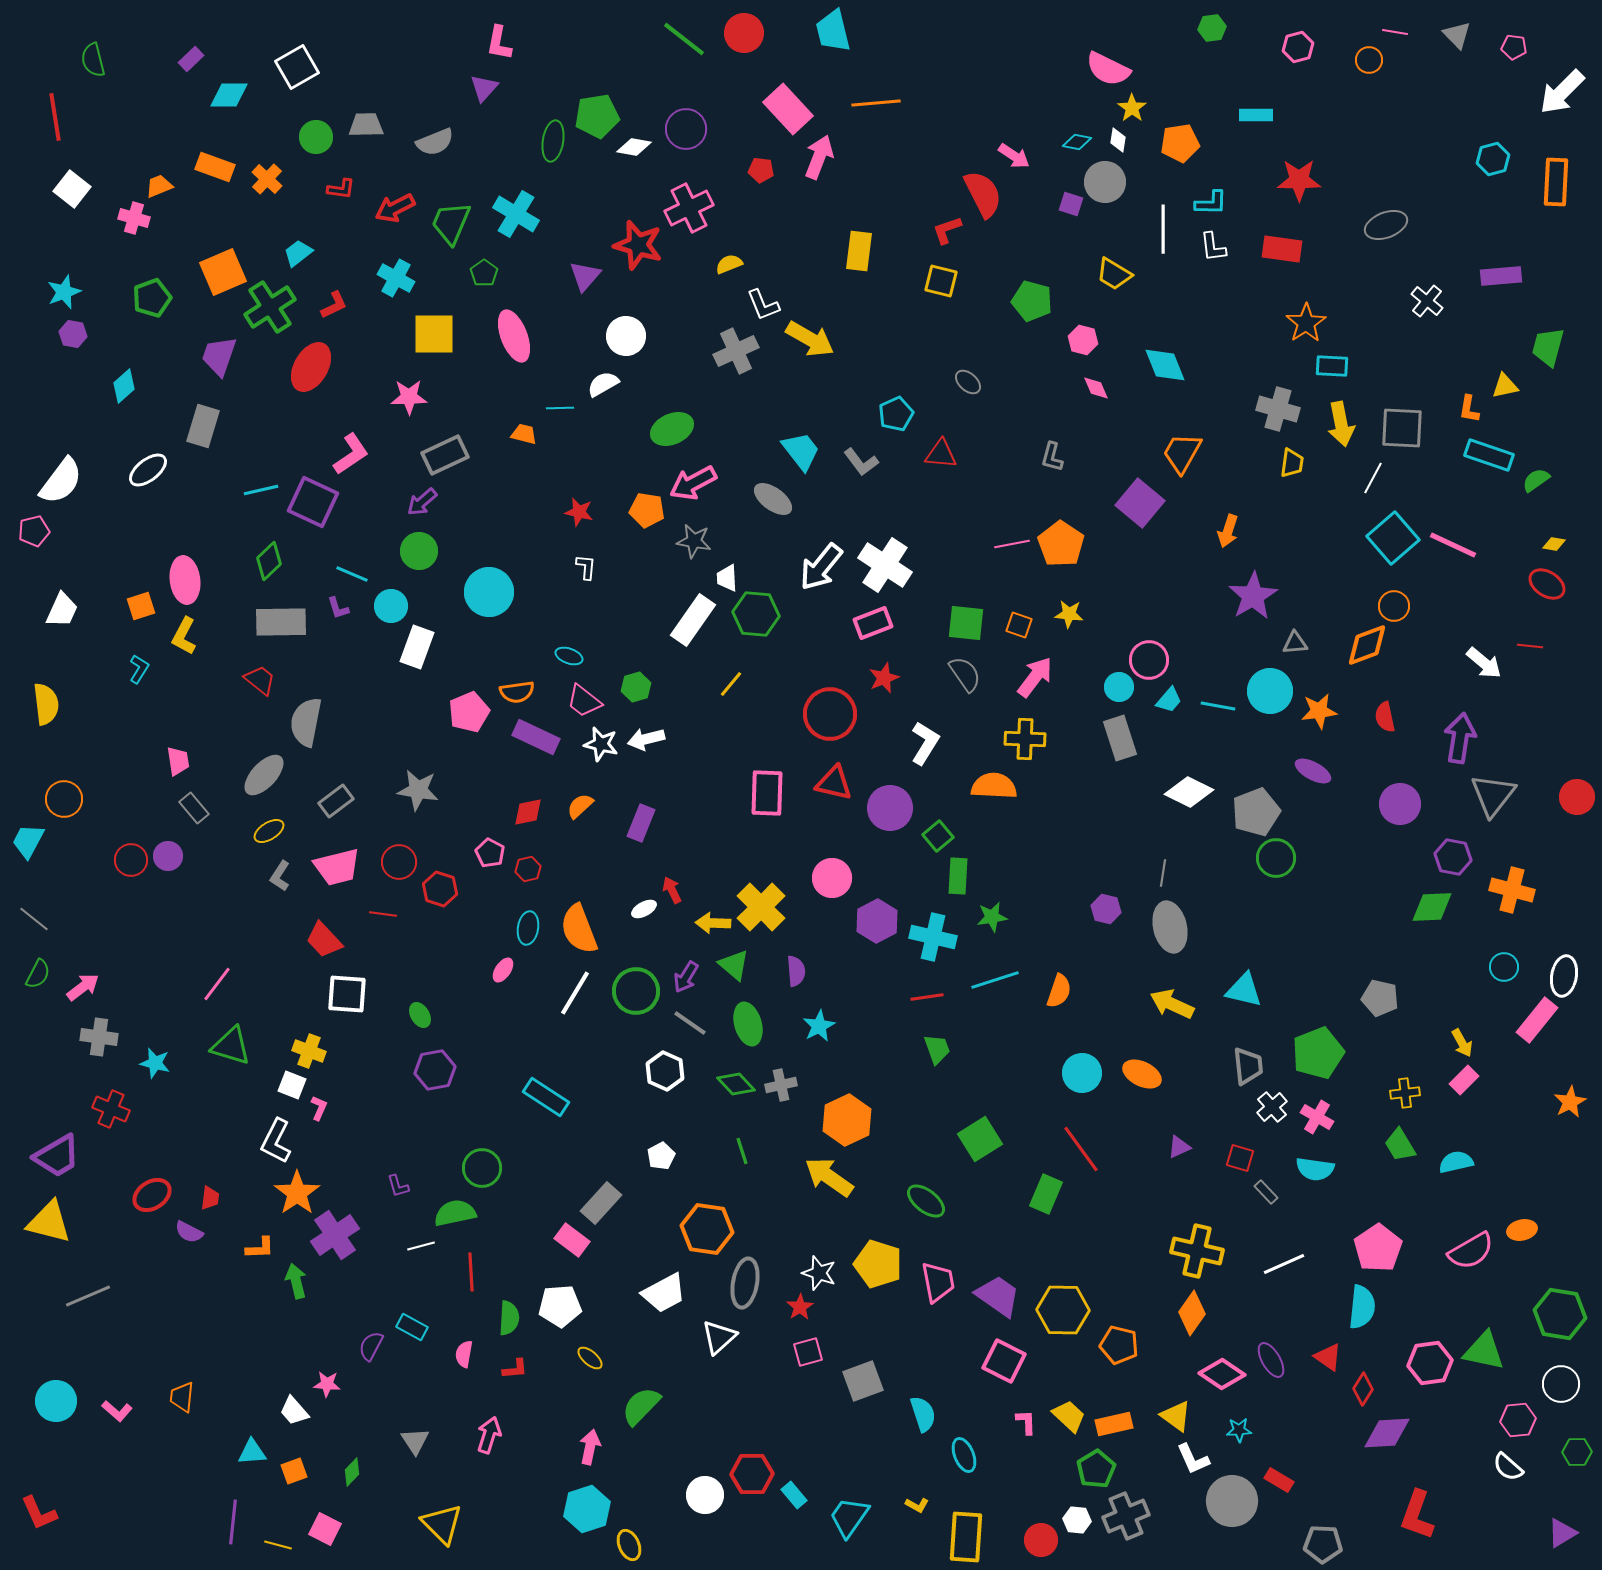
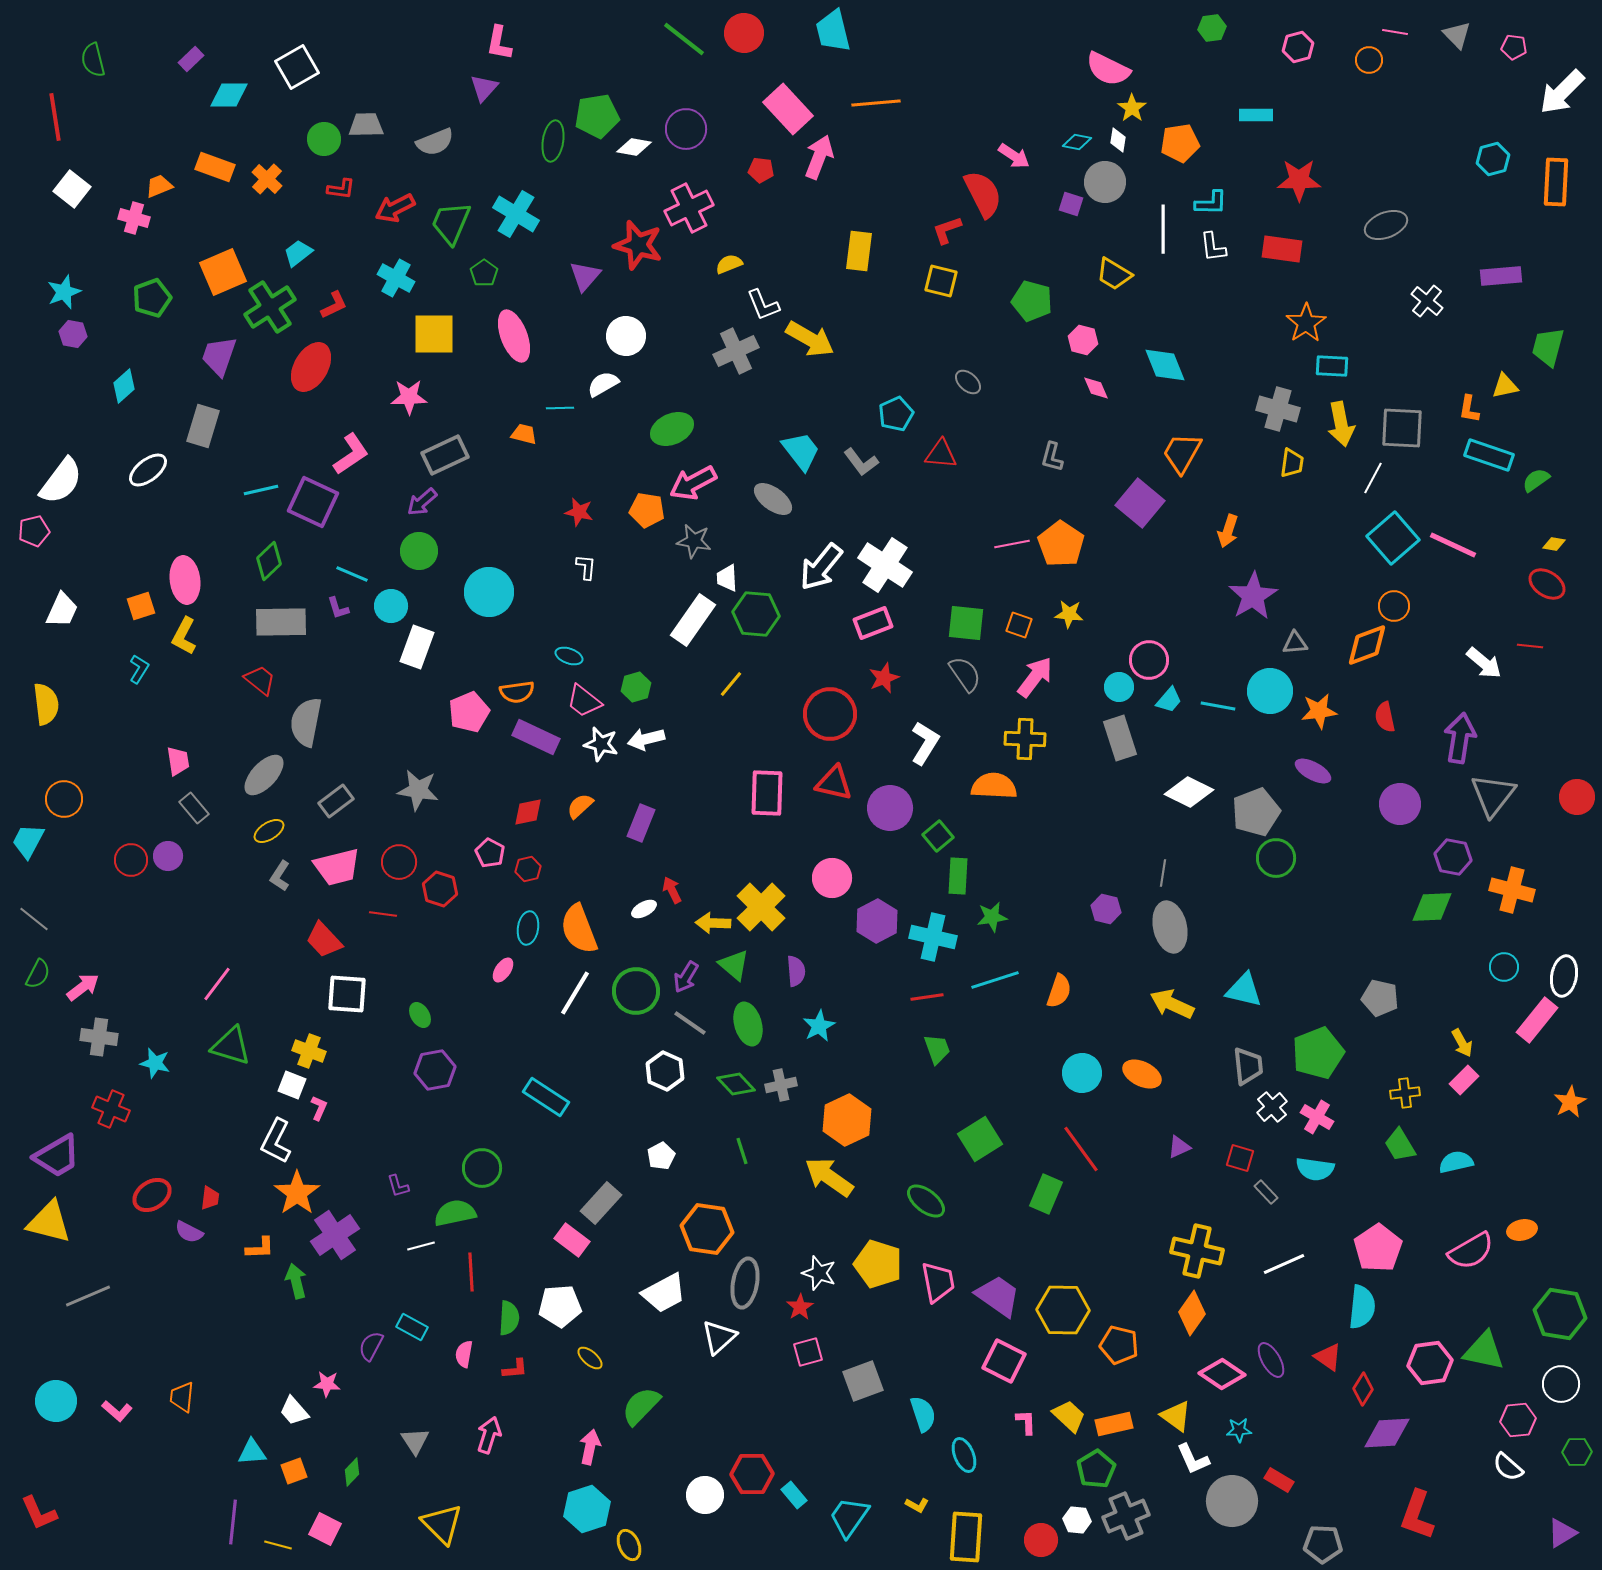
green circle at (316, 137): moved 8 px right, 2 px down
